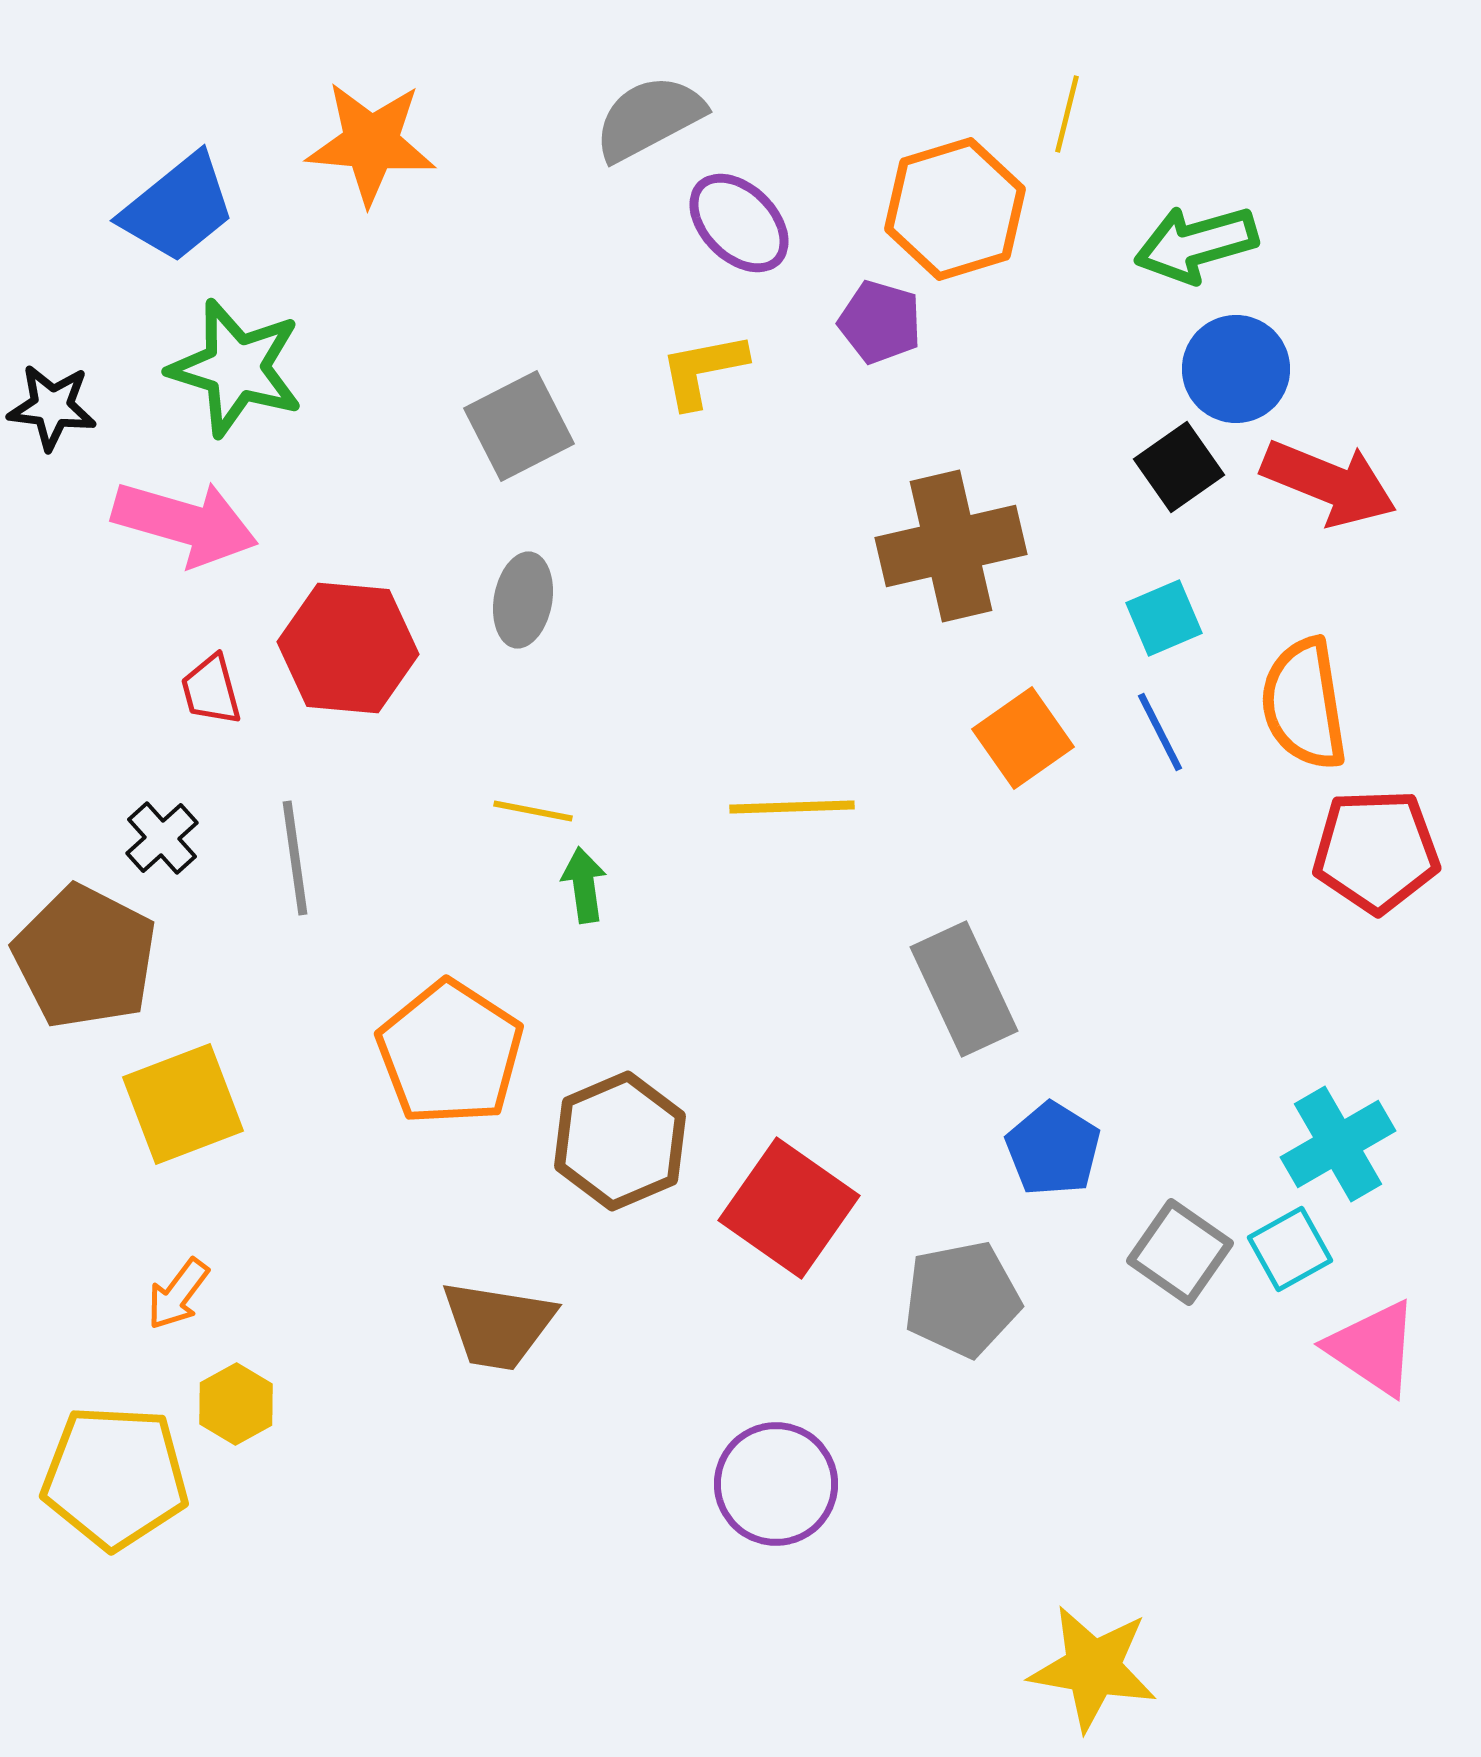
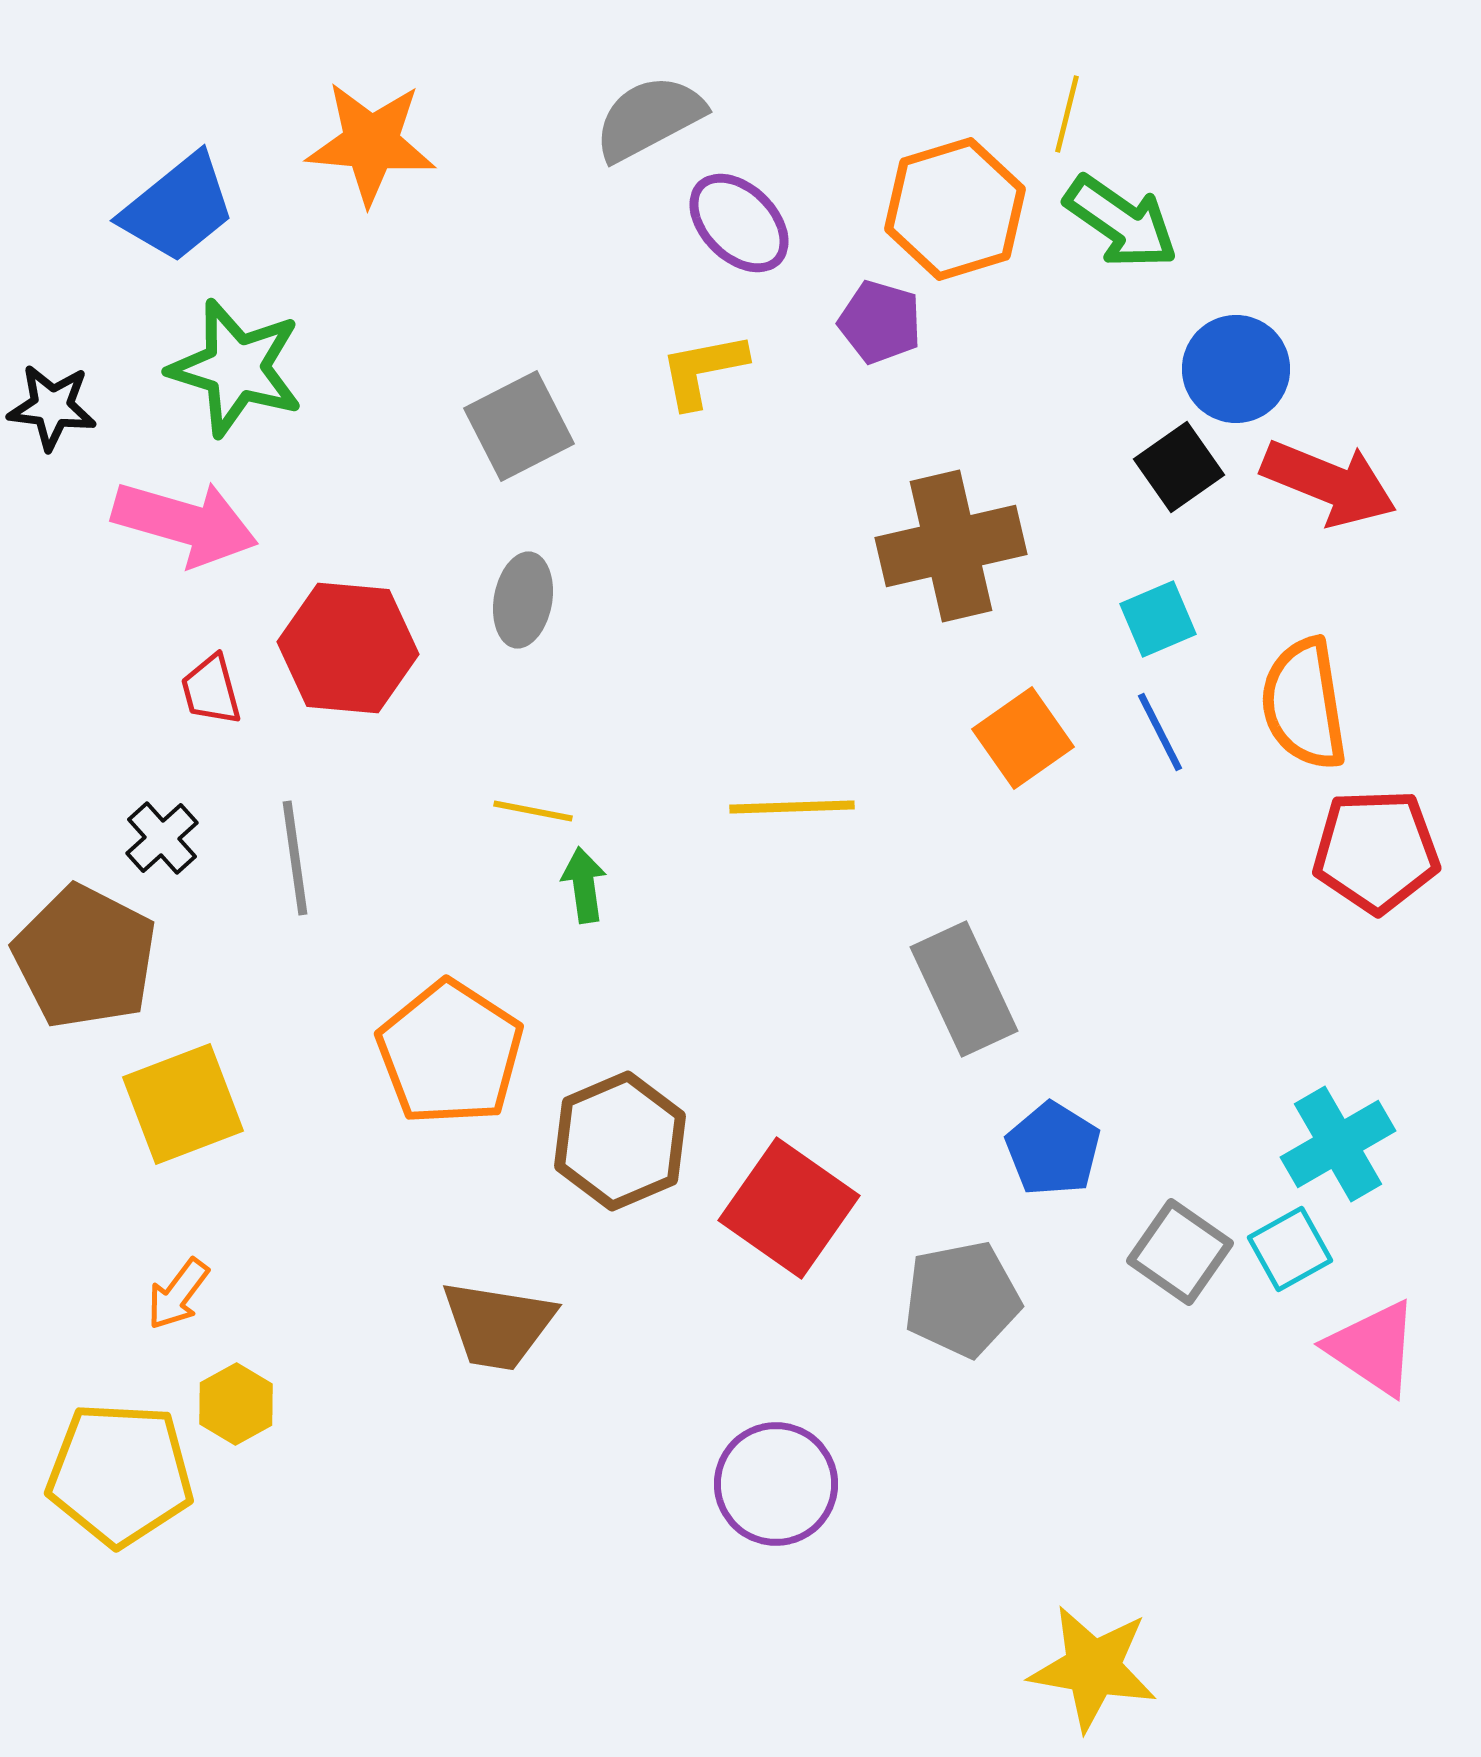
green arrow at (1196, 244): moved 75 px left, 22 px up; rotated 129 degrees counterclockwise
cyan square at (1164, 618): moved 6 px left, 1 px down
yellow pentagon at (115, 1477): moved 5 px right, 3 px up
